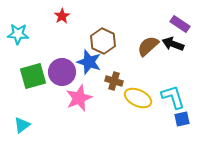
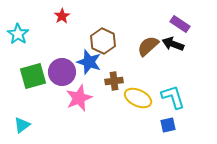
cyan star: rotated 30 degrees clockwise
brown cross: rotated 24 degrees counterclockwise
blue square: moved 14 px left, 6 px down
